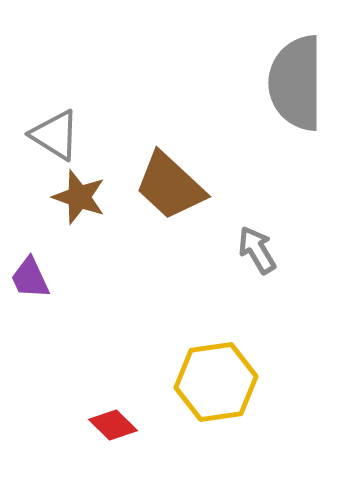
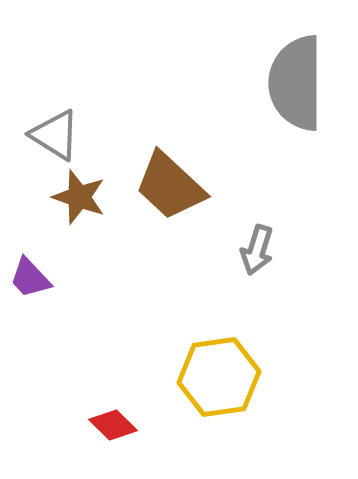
gray arrow: rotated 132 degrees counterclockwise
purple trapezoid: rotated 18 degrees counterclockwise
yellow hexagon: moved 3 px right, 5 px up
